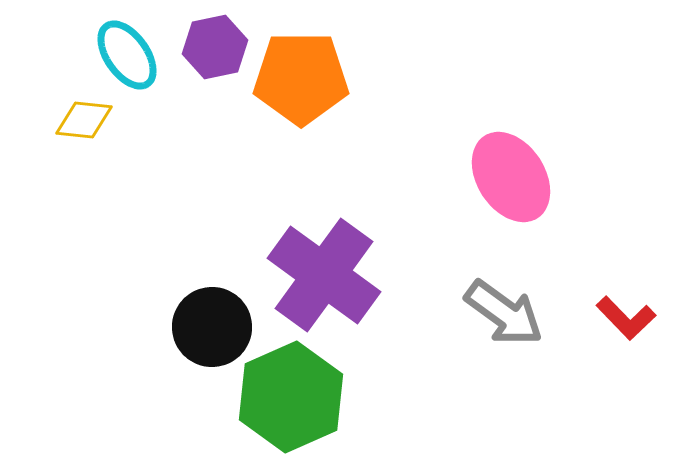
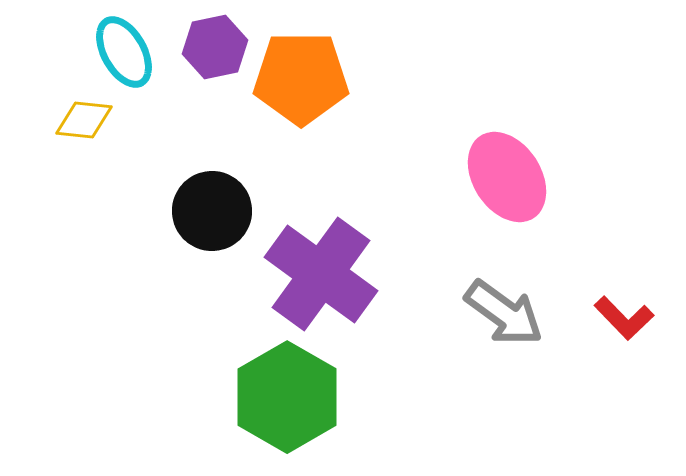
cyan ellipse: moved 3 px left, 3 px up; rotated 6 degrees clockwise
pink ellipse: moved 4 px left
purple cross: moved 3 px left, 1 px up
red L-shape: moved 2 px left
black circle: moved 116 px up
green hexagon: moved 4 px left; rotated 6 degrees counterclockwise
